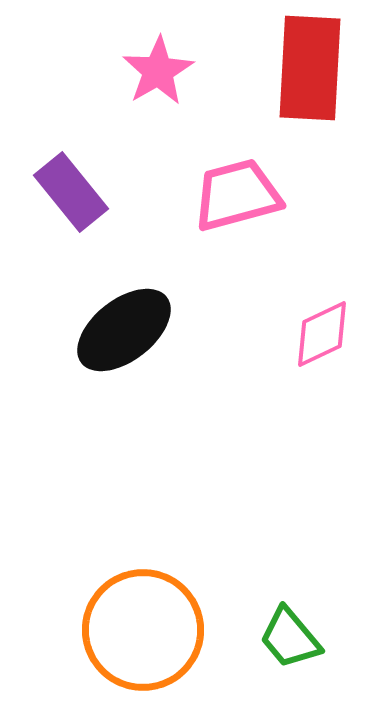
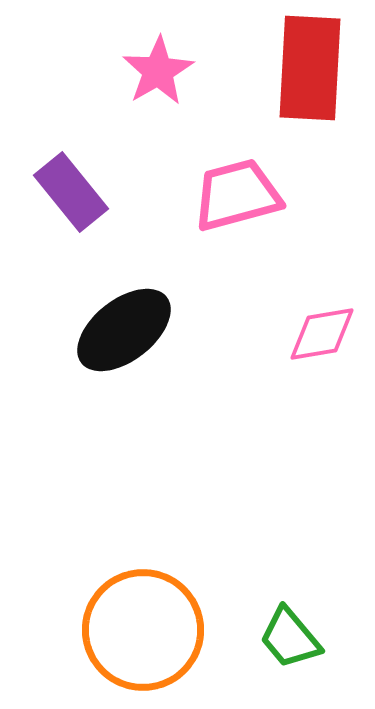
pink diamond: rotated 16 degrees clockwise
